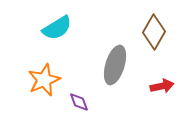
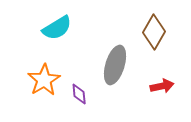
orange star: rotated 8 degrees counterclockwise
purple diamond: moved 8 px up; rotated 15 degrees clockwise
